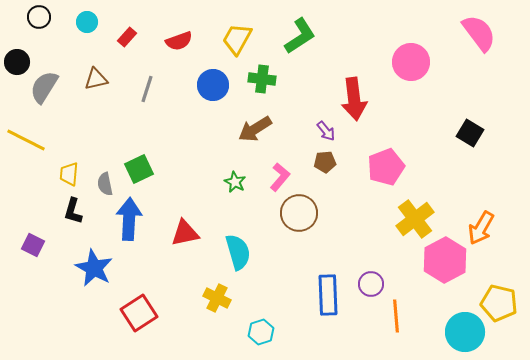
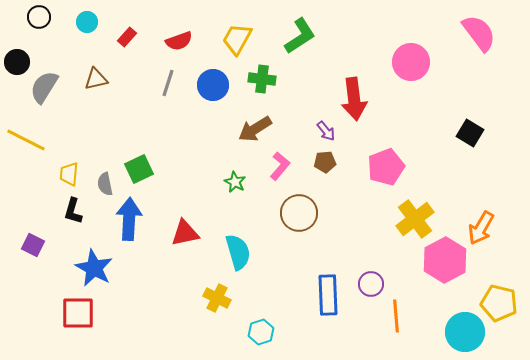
gray line at (147, 89): moved 21 px right, 6 px up
pink L-shape at (280, 177): moved 11 px up
red square at (139, 313): moved 61 px left; rotated 33 degrees clockwise
